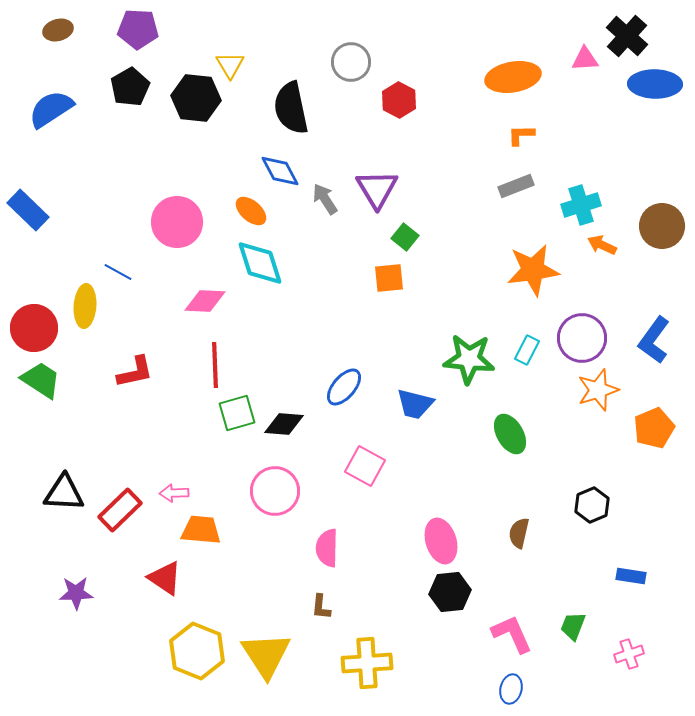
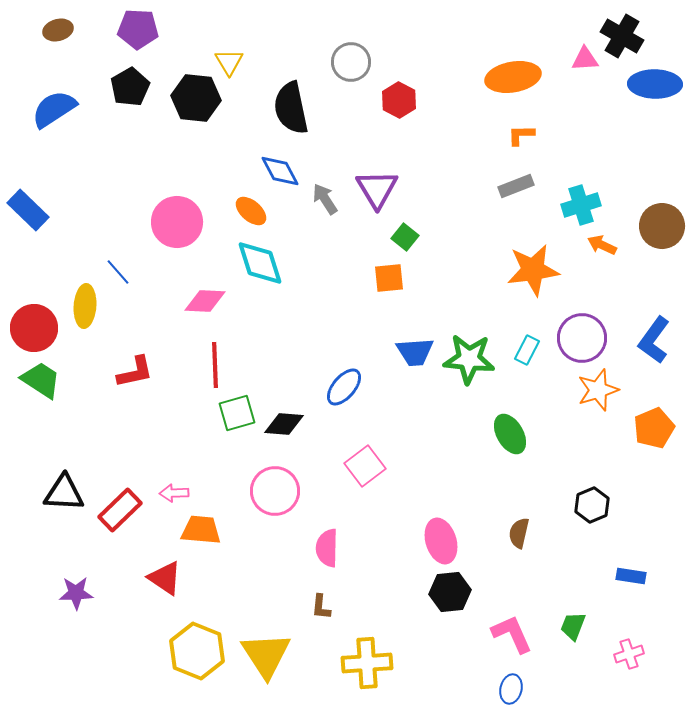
black cross at (627, 36): moved 5 px left; rotated 12 degrees counterclockwise
yellow triangle at (230, 65): moved 1 px left, 3 px up
blue semicircle at (51, 109): moved 3 px right
blue line at (118, 272): rotated 20 degrees clockwise
blue trapezoid at (415, 404): moved 52 px up; rotated 18 degrees counterclockwise
pink square at (365, 466): rotated 24 degrees clockwise
